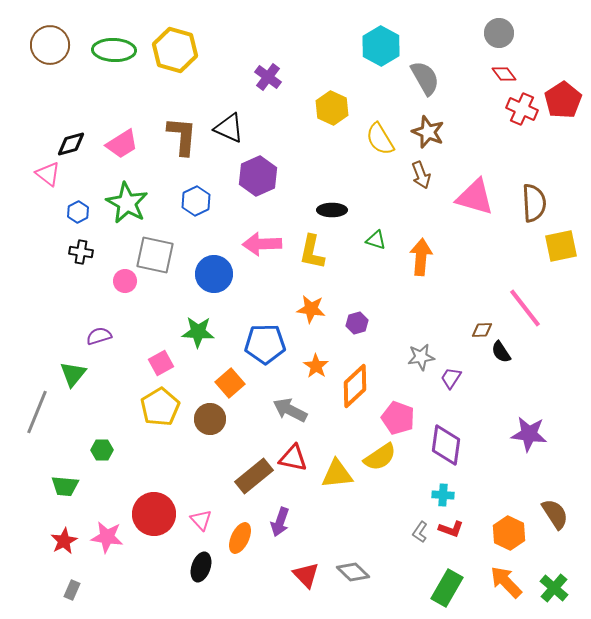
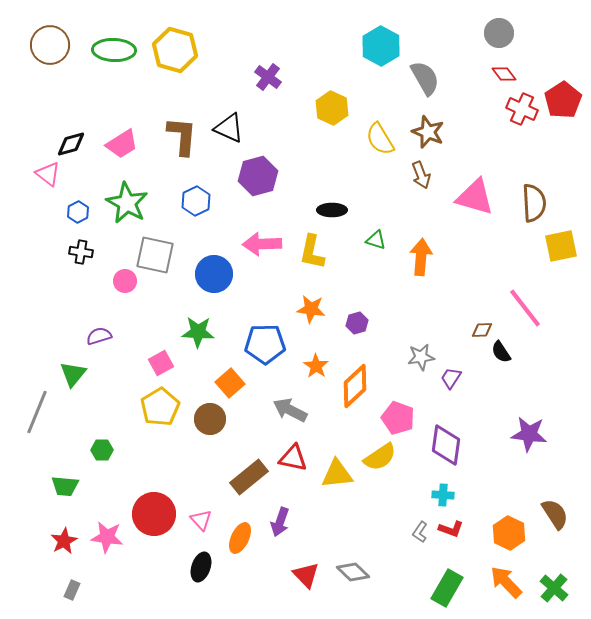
purple hexagon at (258, 176): rotated 9 degrees clockwise
brown rectangle at (254, 476): moved 5 px left, 1 px down
